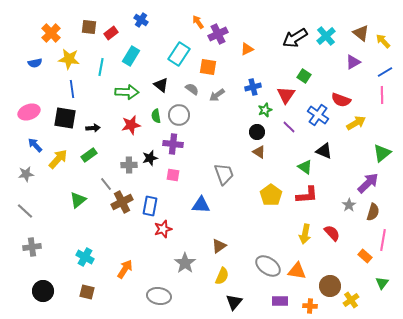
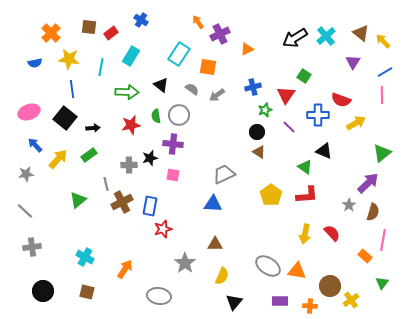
purple cross at (218, 34): moved 2 px right
purple triangle at (353, 62): rotated 28 degrees counterclockwise
blue cross at (318, 115): rotated 35 degrees counterclockwise
black square at (65, 118): rotated 30 degrees clockwise
gray trapezoid at (224, 174): rotated 95 degrees counterclockwise
gray line at (106, 184): rotated 24 degrees clockwise
blue triangle at (201, 205): moved 12 px right, 1 px up
brown triangle at (219, 246): moved 4 px left, 2 px up; rotated 35 degrees clockwise
